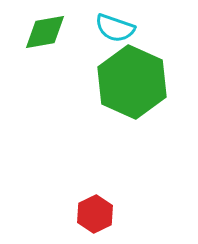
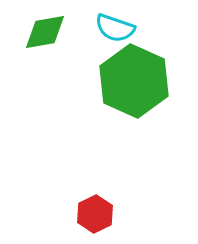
green hexagon: moved 2 px right, 1 px up
